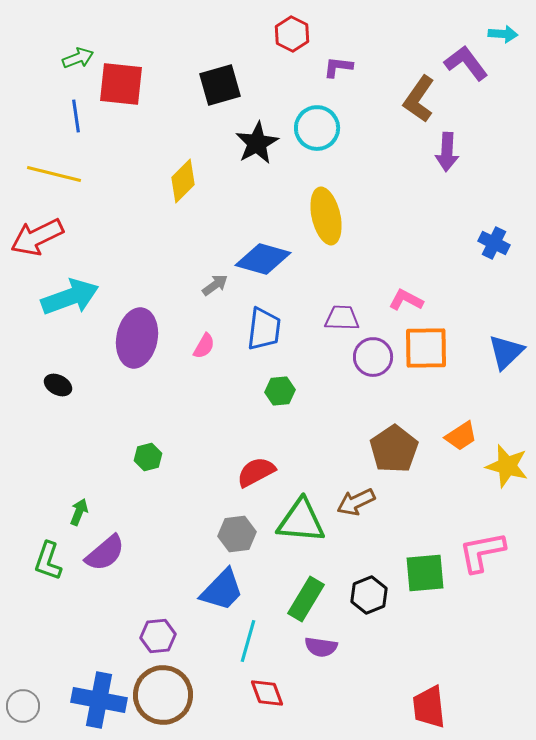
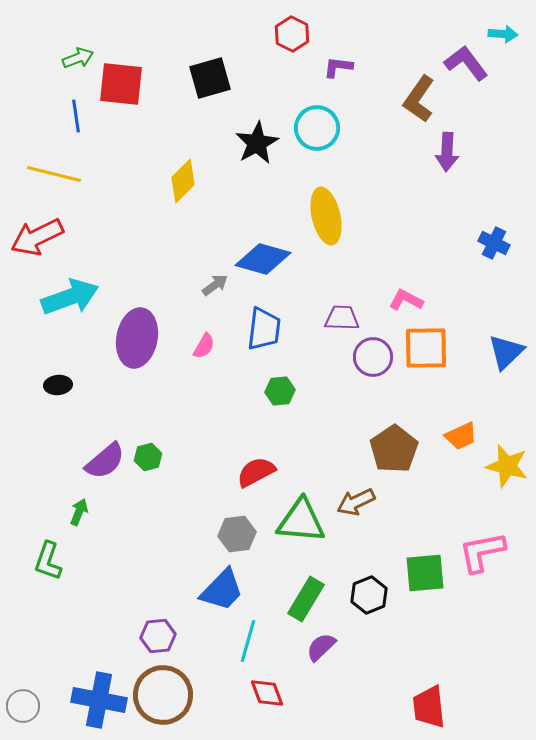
black square at (220, 85): moved 10 px left, 7 px up
black ellipse at (58, 385): rotated 32 degrees counterclockwise
orange trapezoid at (461, 436): rotated 8 degrees clockwise
purple semicircle at (105, 553): moved 92 px up
purple semicircle at (321, 647): rotated 128 degrees clockwise
